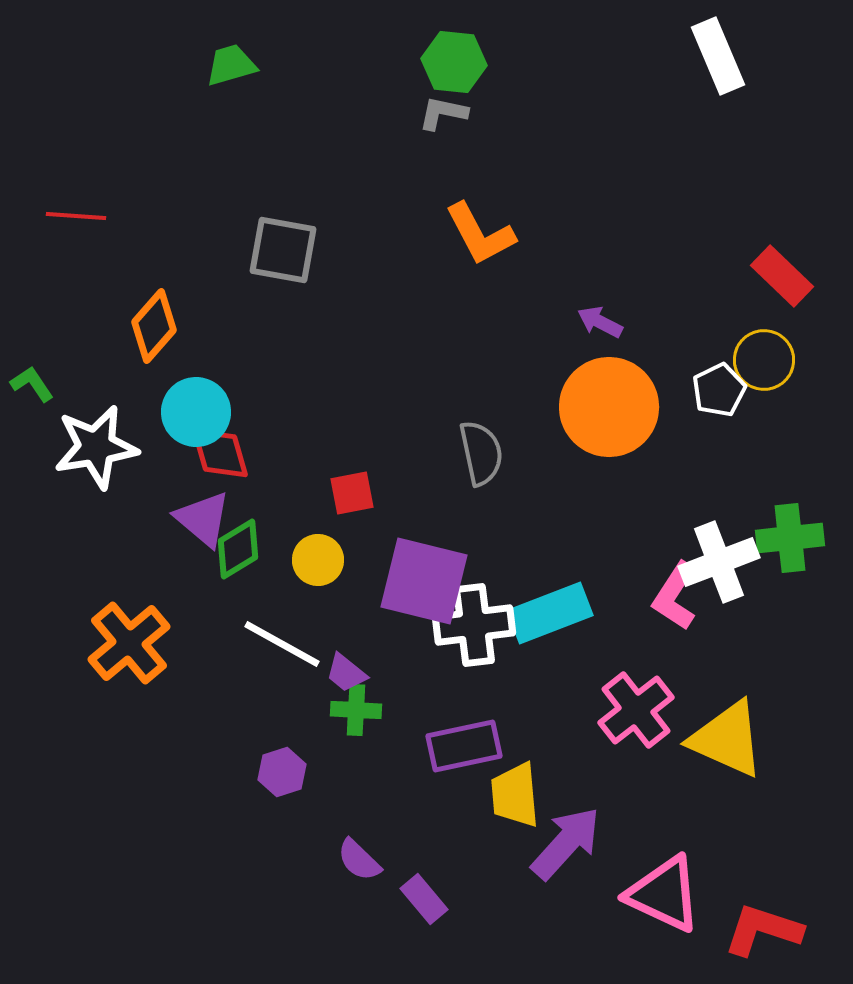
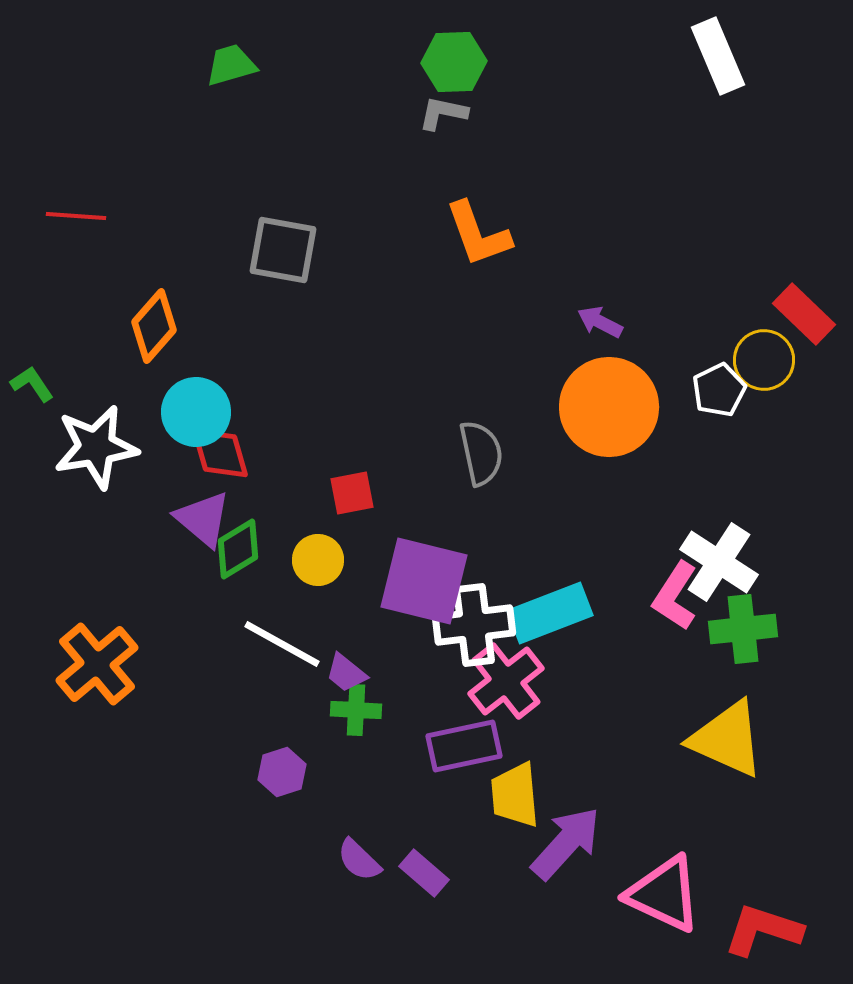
green hexagon at (454, 62): rotated 8 degrees counterclockwise
orange L-shape at (480, 234): moved 2 px left; rotated 8 degrees clockwise
red rectangle at (782, 276): moved 22 px right, 38 px down
green cross at (790, 538): moved 47 px left, 91 px down
white cross at (719, 562): rotated 36 degrees counterclockwise
orange cross at (129, 643): moved 32 px left, 21 px down
pink cross at (636, 710): moved 130 px left, 29 px up
purple rectangle at (424, 899): moved 26 px up; rotated 9 degrees counterclockwise
